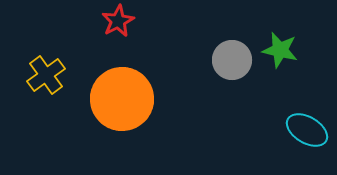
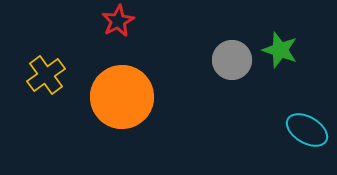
green star: rotated 6 degrees clockwise
orange circle: moved 2 px up
